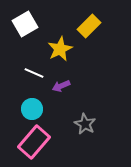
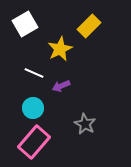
cyan circle: moved 1 px right, 1 px up
